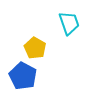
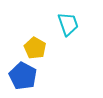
cyan trapezoid: moved 1 px left, 1 px down
